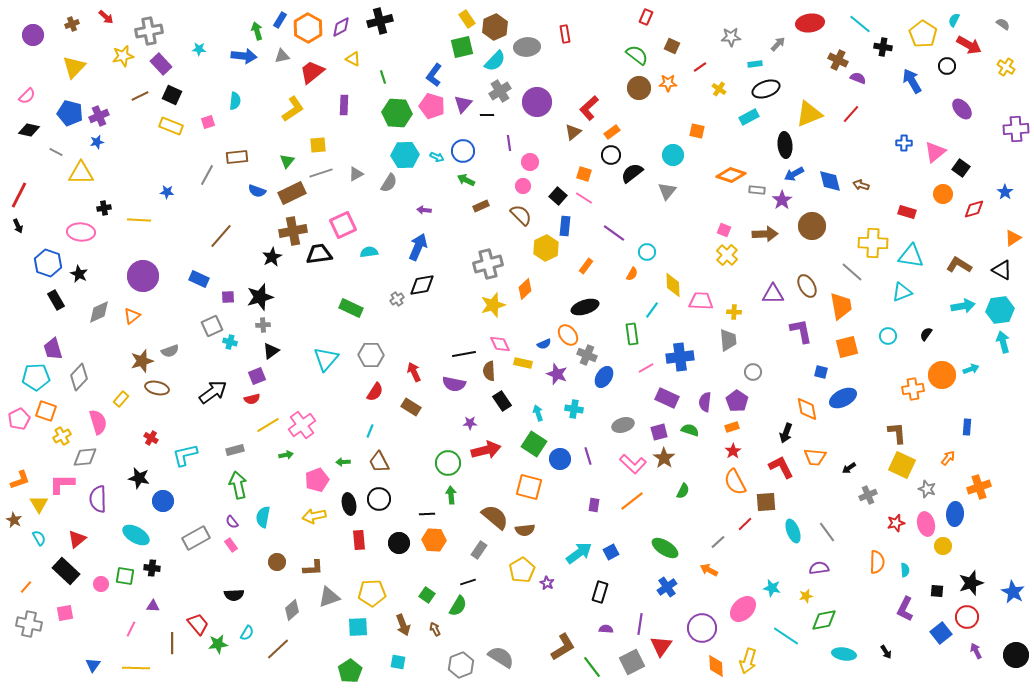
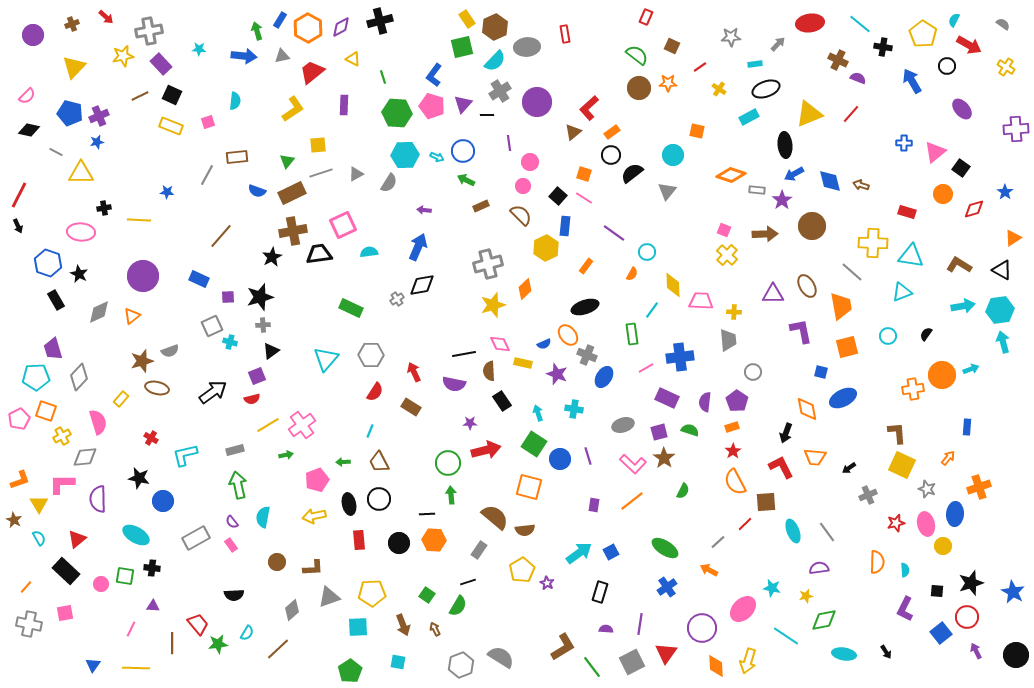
red triangle at (661, 646): moved 5 px right, 7 px down
